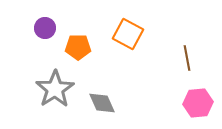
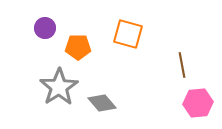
orange square: rotated 12 degrees counterclockwise
brown line: moved 5 px left, 7 px down
gray star: moved 4 px right, 2 px up
gray diamond: rotated 16 degrees counterclockwise
